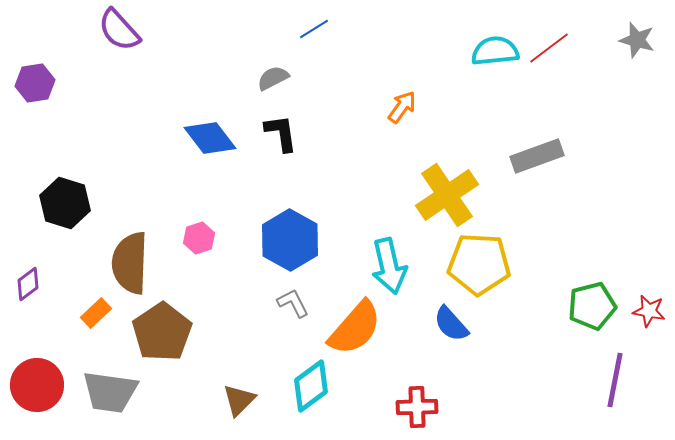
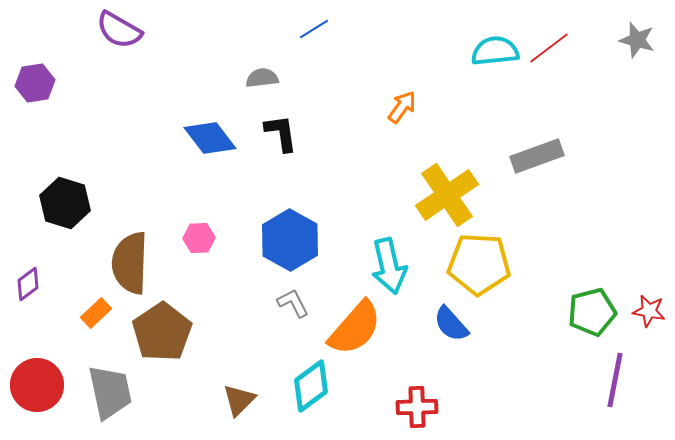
purple semicircle: rotated 18 degrees counterclockwise
gray semicircle: moved 11 px left; rotated 20 degrees clockwise
pink hexagon: rotated 16 degrees clockwise
green pentagon: moved 6 px down
gray trapezoid: rotated 110 degrees counterclockwise
